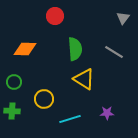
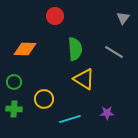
green cross: moved 2 px right, 2 px up
